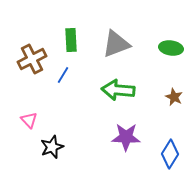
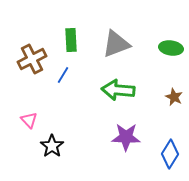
black star: moved 1 px up; rotated 15 degrees counterclockwise
